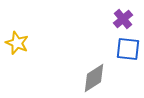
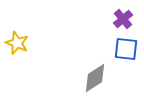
blue square: moved 2 px left
gray diamond: moved 1 px right
